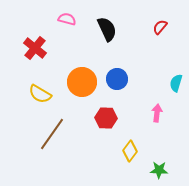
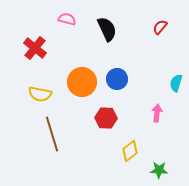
yellow semicircle: rotated 20 degrees counterclockwise
brown line: rotated 52 degrees counterclockwise
yellow diamond: rotated 15 degrees clockwise
